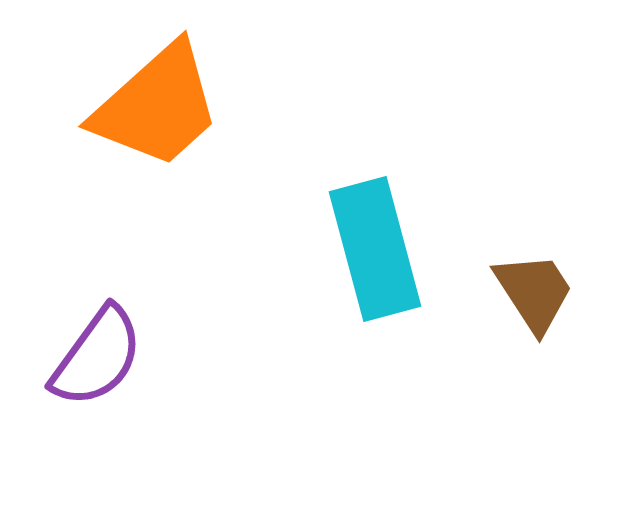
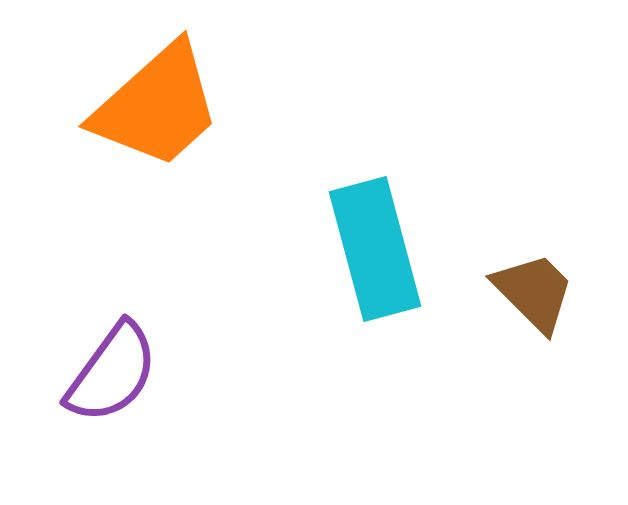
brown trapezoid: rotated 12 degrees counterclockwise
purple semicircle: moved 15 px right, 16 px down
